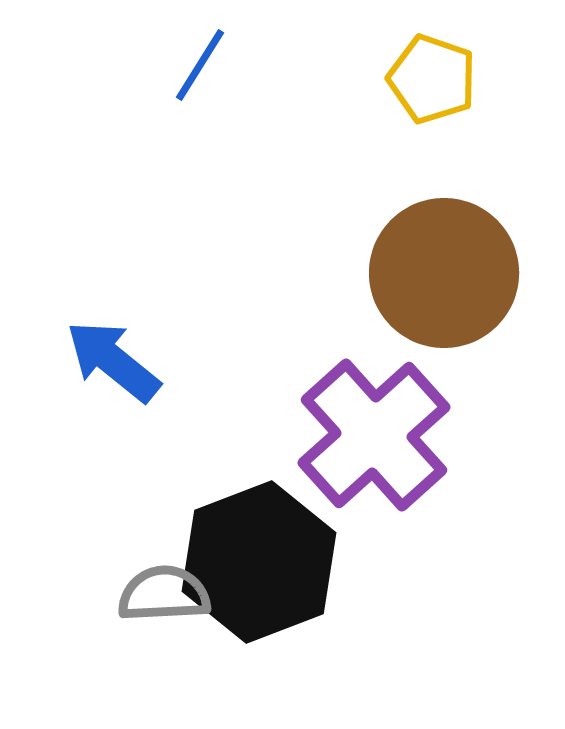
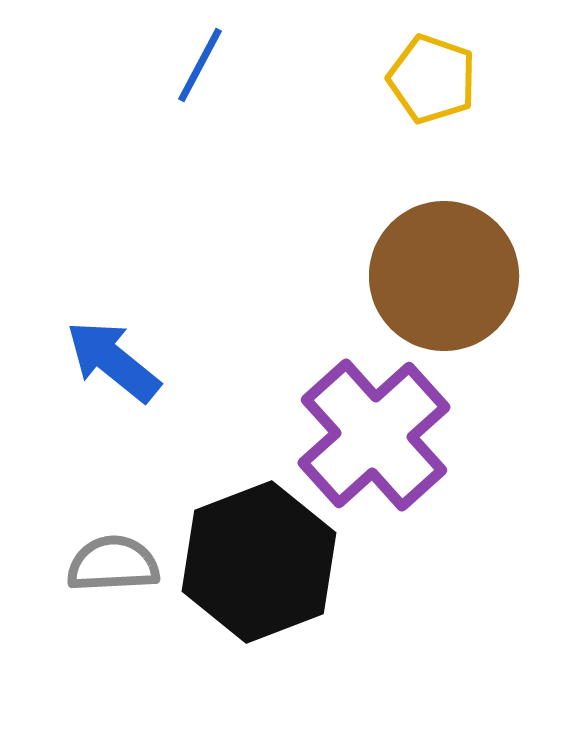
blue line: rotated 4 degrees counterclockwise
brown circle: moved 3 px down
gray semicircle: moved 51 px left, 30 px up
